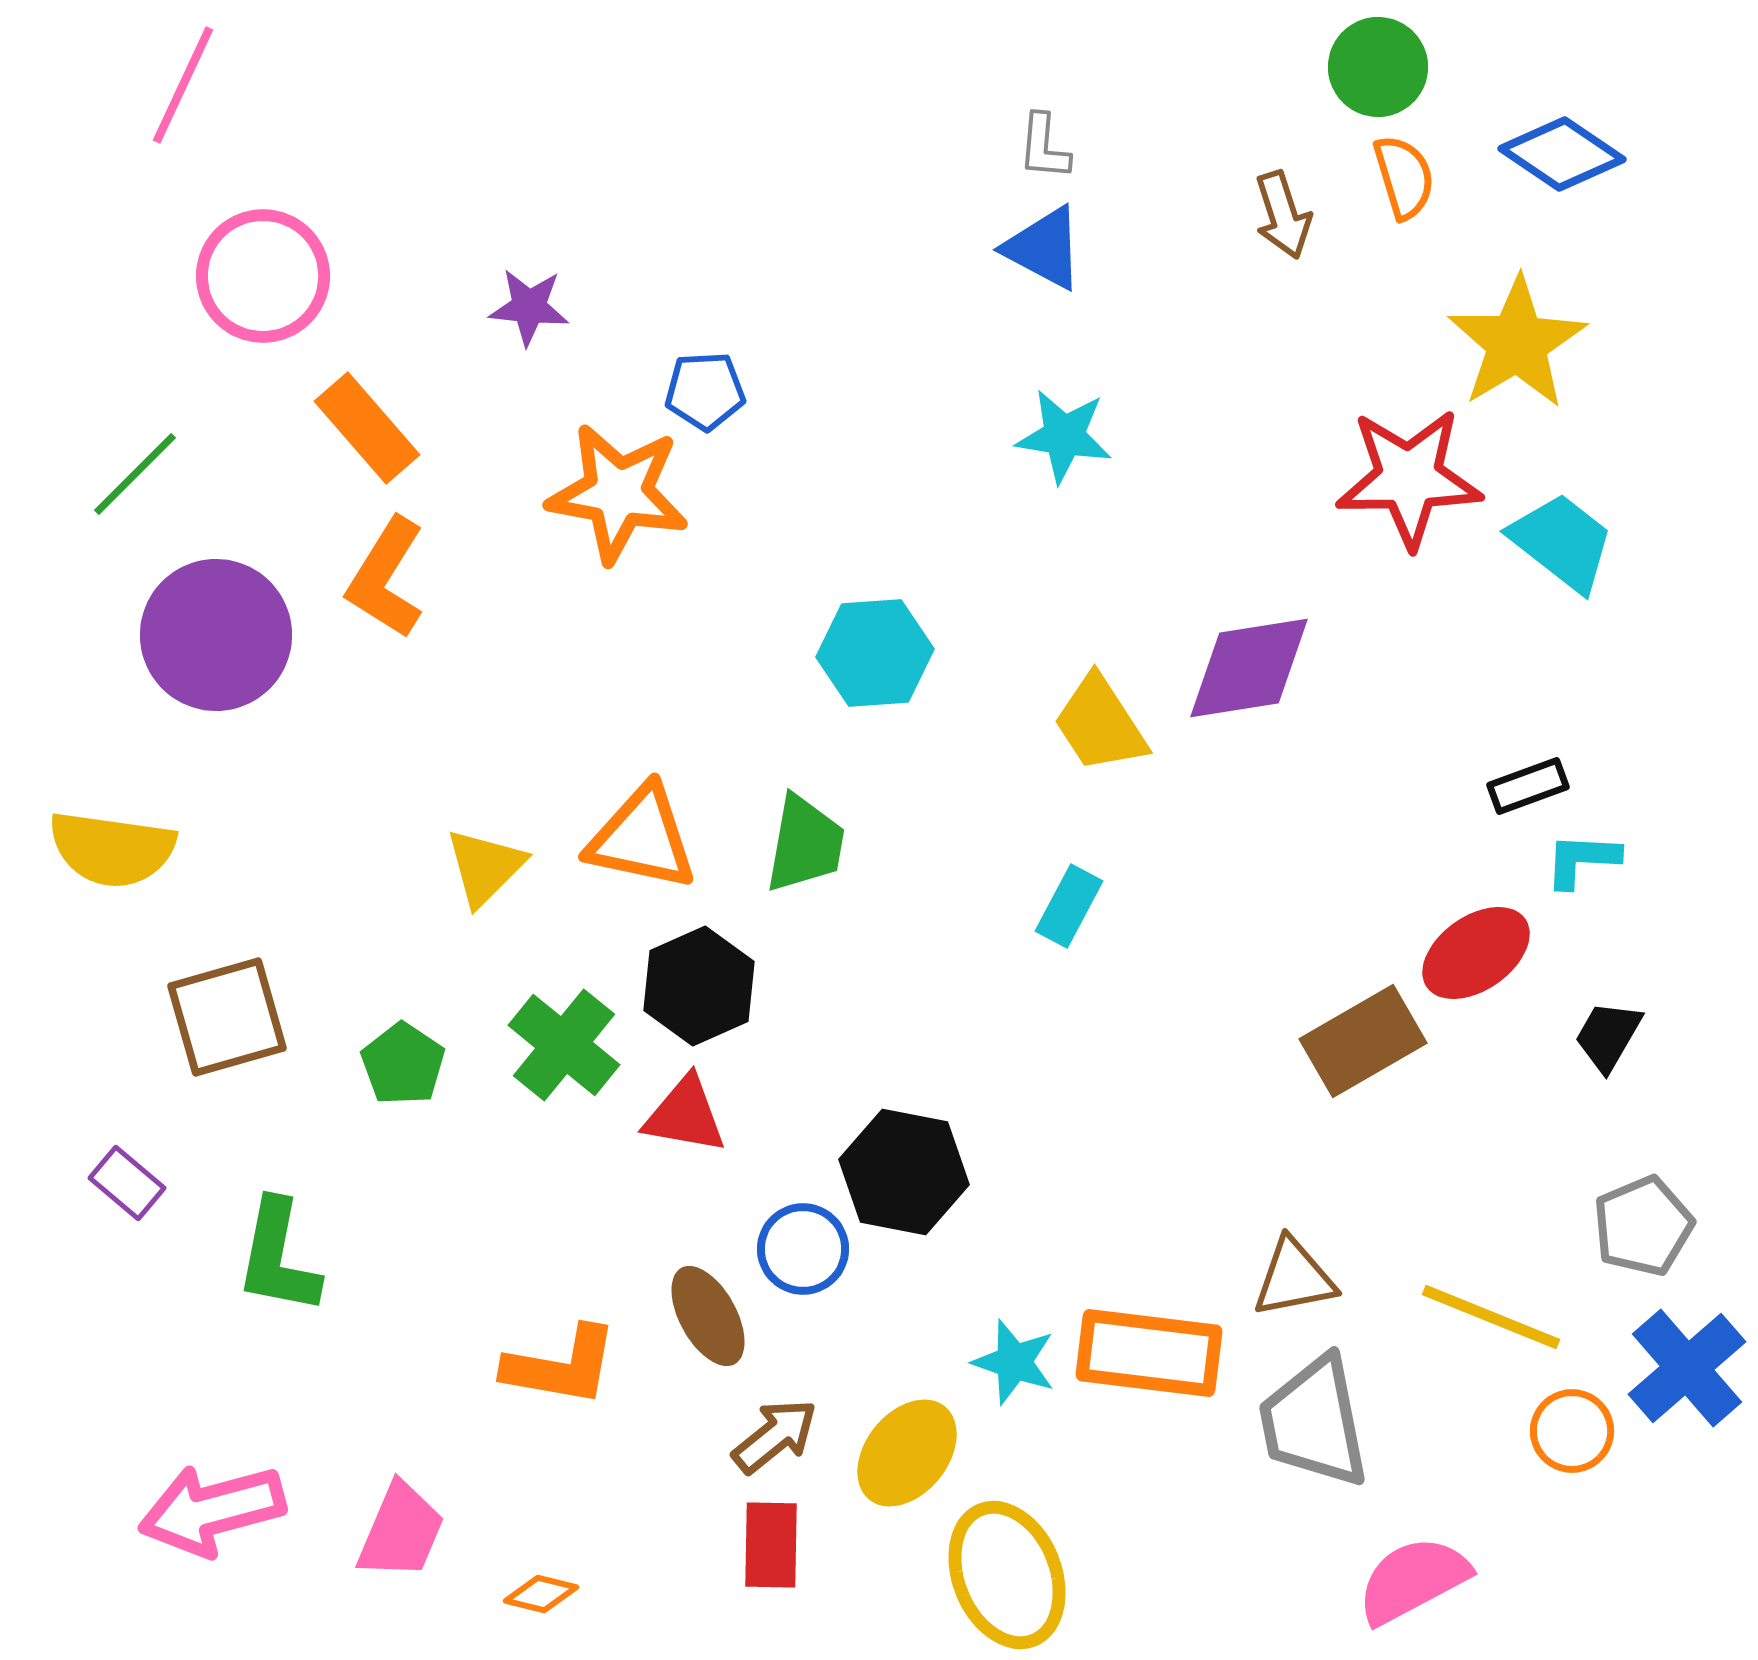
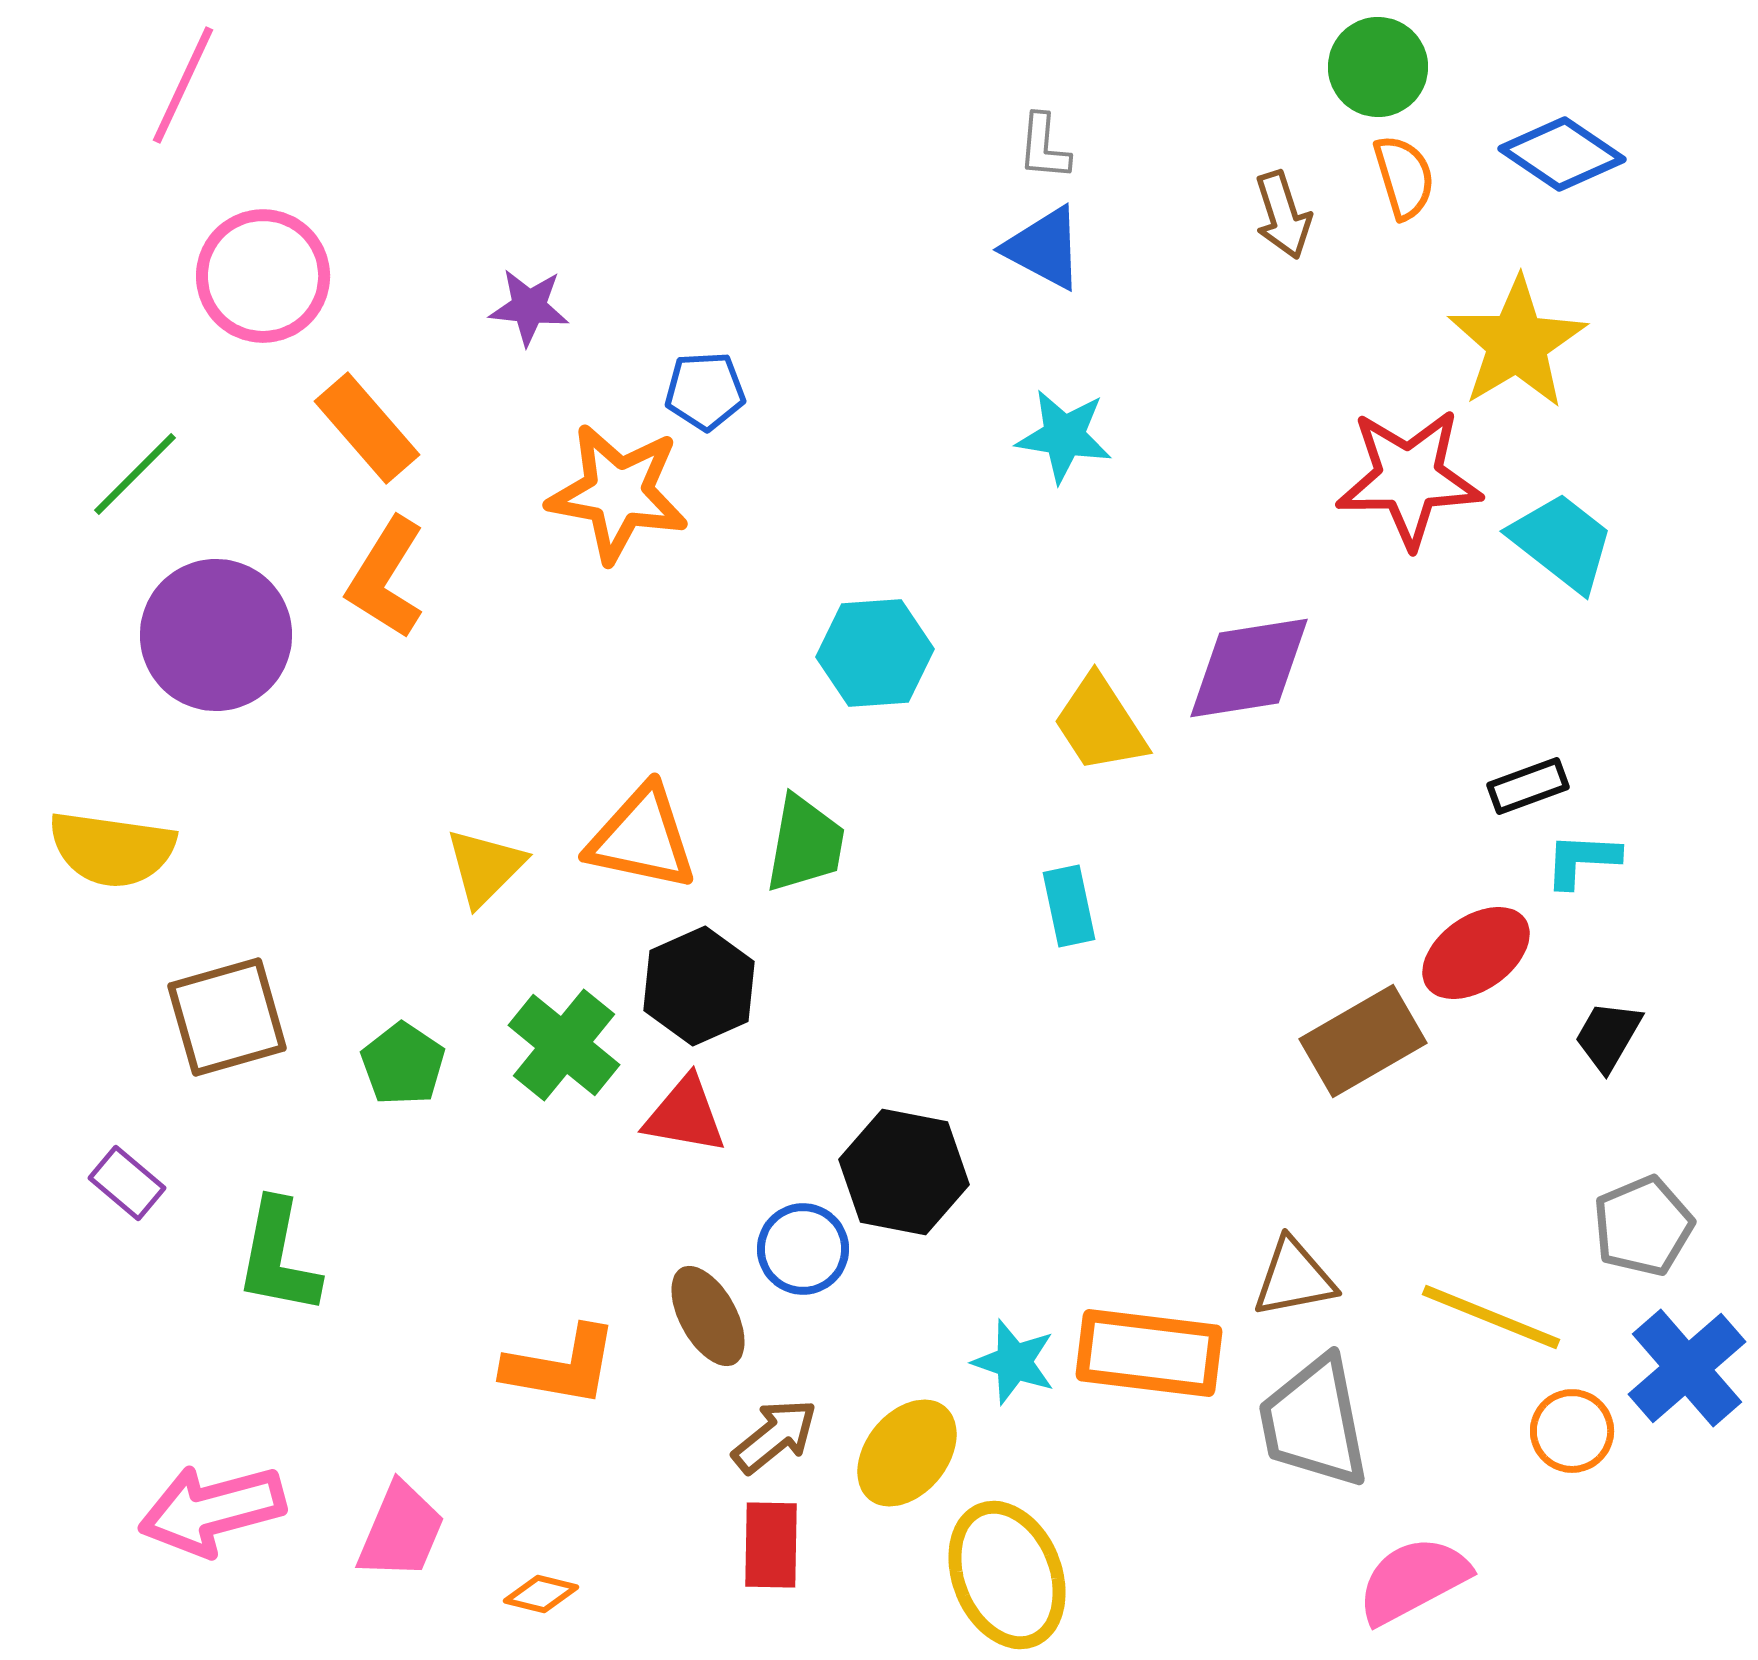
cyan rectangle at (1069, 906): rotated 40 degrees counterclockwise
